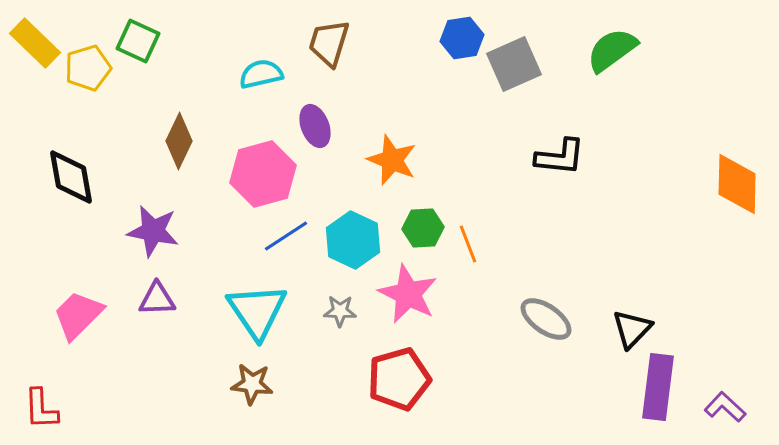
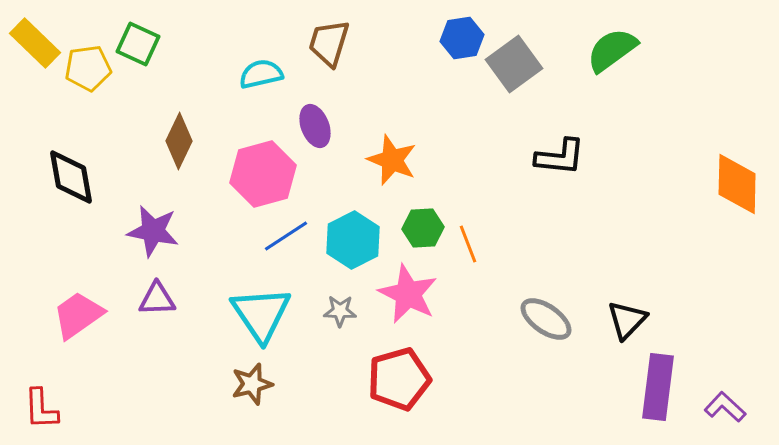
green square: moved 3 px down
gray square: rotated 12 degrees counterclockwise
yellow pentagon: rotated 9 degrees clockwise
cyan hexagon: rotated 8 degrees clockwise
cyan triangle: moved 4 px right, 3 px down
pink trapezoid: rotated 10 degrees clockwise
black triangle: moved 5 px left, 9 px up
brown star: rotated 21 degrees counterclockwise
